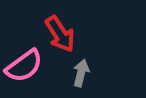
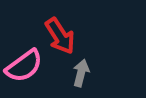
red arrow: moved 2 px down
